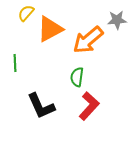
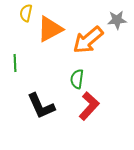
yellow semicircle: rotated 30 degrees counterclockwise
green semicircle: moved 2 px down
